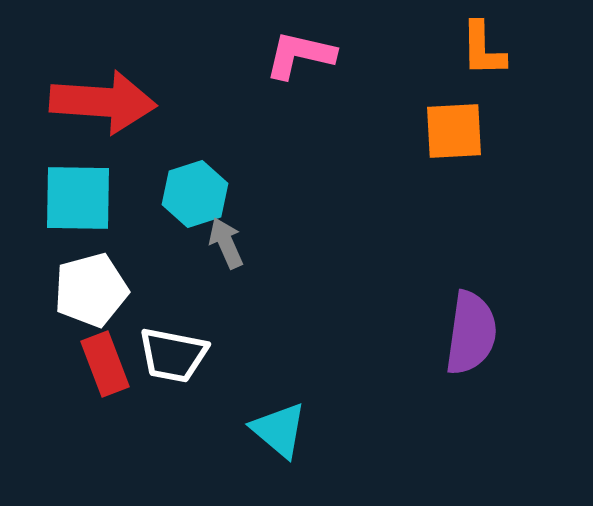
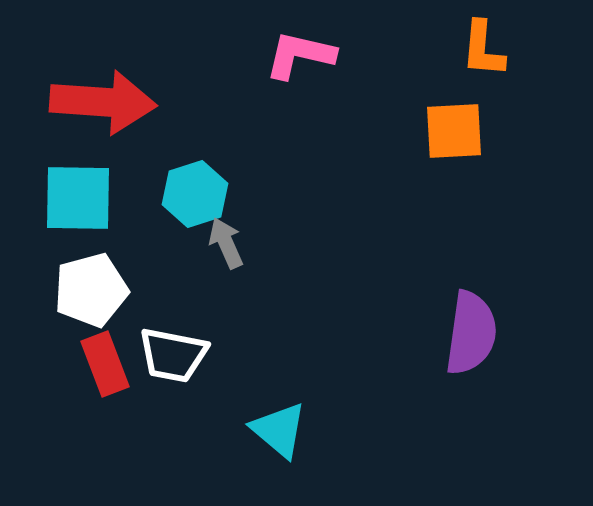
orange L-shape: rotated 6 degrees clockwise
